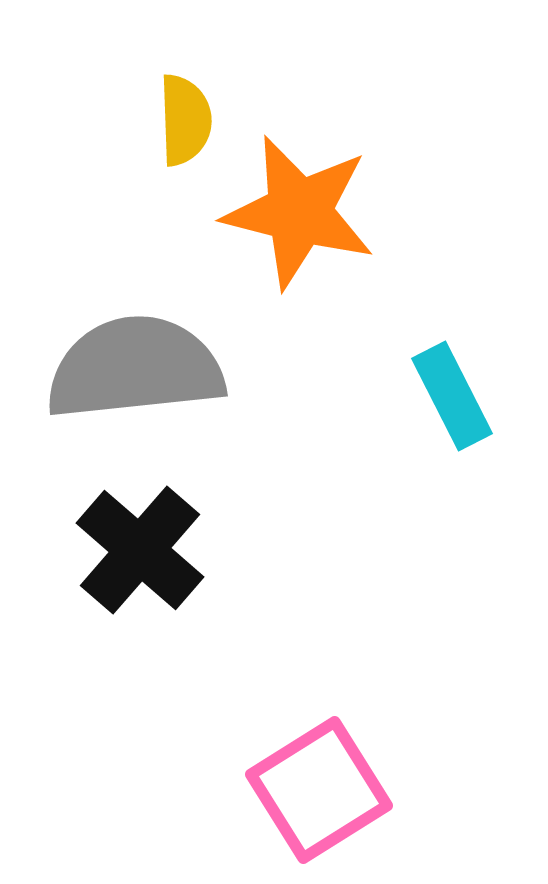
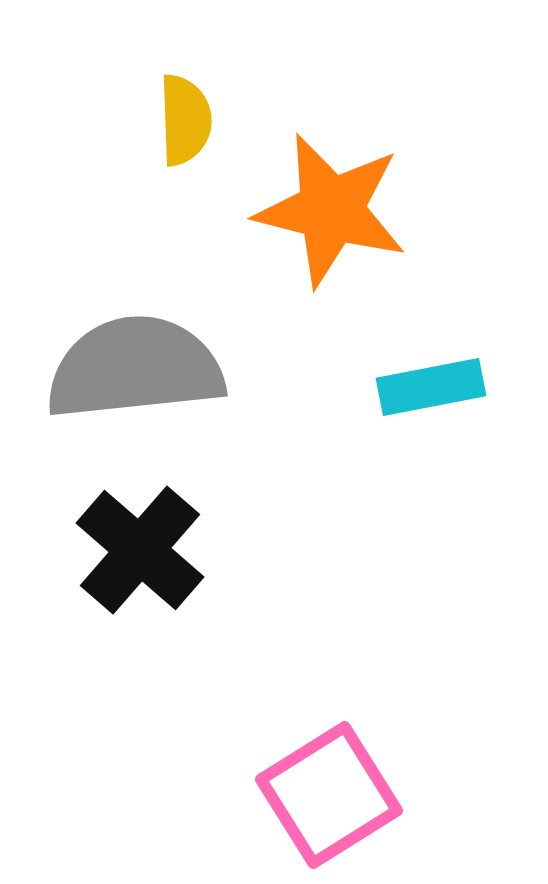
orange star: moved 32 px right, 2 px up
cyan rectangle: moved 21 px left, 9 px up; rotated 74 degrees counterclockwise
pink square: moved 10 px right, 5 px down
